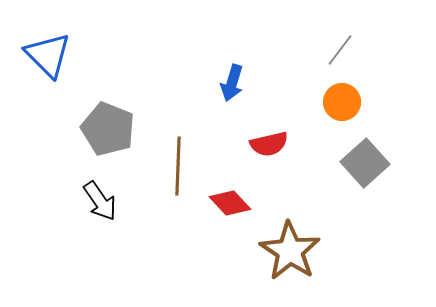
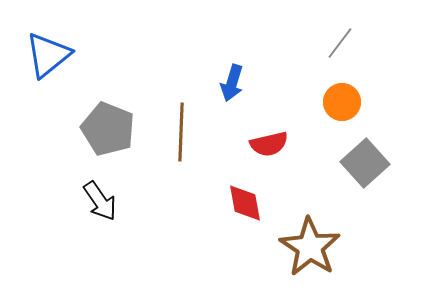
gray line: moved 7 px up
blue triangle: rotated 36 degrees clockwise
brown line: moved 3 px right, 34 px up
red diamond: moved 15 px right; rotated 33 degrees clockwise
brown star: moved 20 px right, 4 px up
